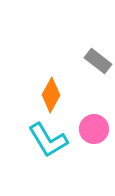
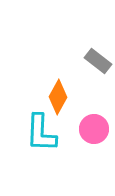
orange diamond: moved 7 px right, 2 px down
cyan L-shape: moved 7 px left, 7 px up; rotated 33 degrees clockwise
